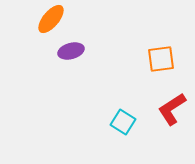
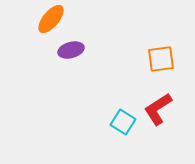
purple ellipse: moved 1 px up
red L-shape: moved 14 px left
